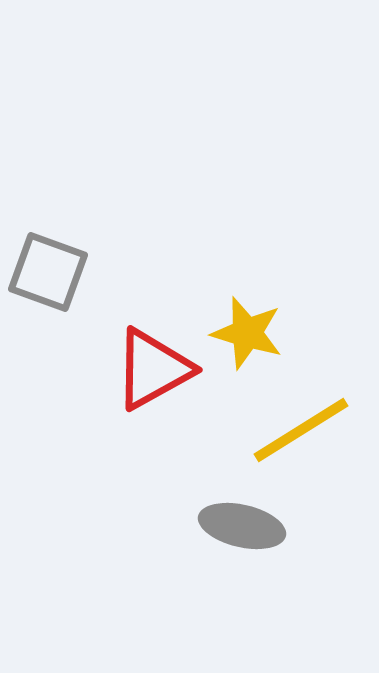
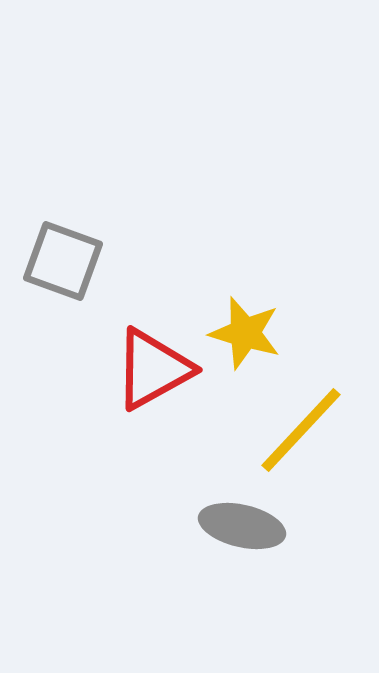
gray square: moved 15 px right, 11 px up
yellow star: moved 2 px left
yellow line: rotated 15 degrees counterclockwise
